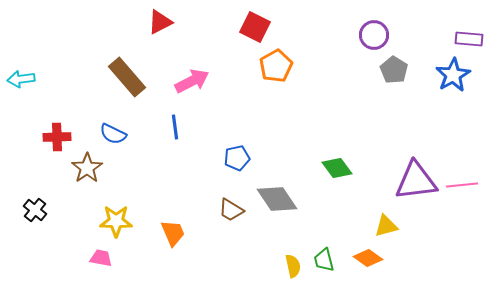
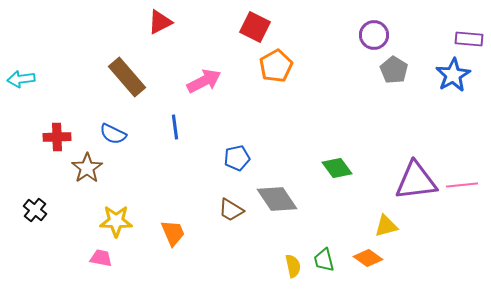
pink arrow: moved 12 px right
